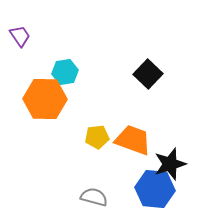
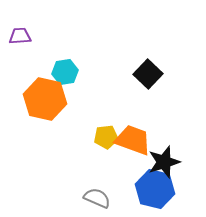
purple trapezoid: rotated 60 degrees counterclockwise
orange hexagon: rotated 12 degrees clockwise
yellow pentagon: moved 9 px right
black star: moved 6 px left, 2 px up
blue hexagon: rotated 9 degrees clockwise
gray semicircle: moved 3 px right, 1 px down; rotated 8 degrees clockwise
